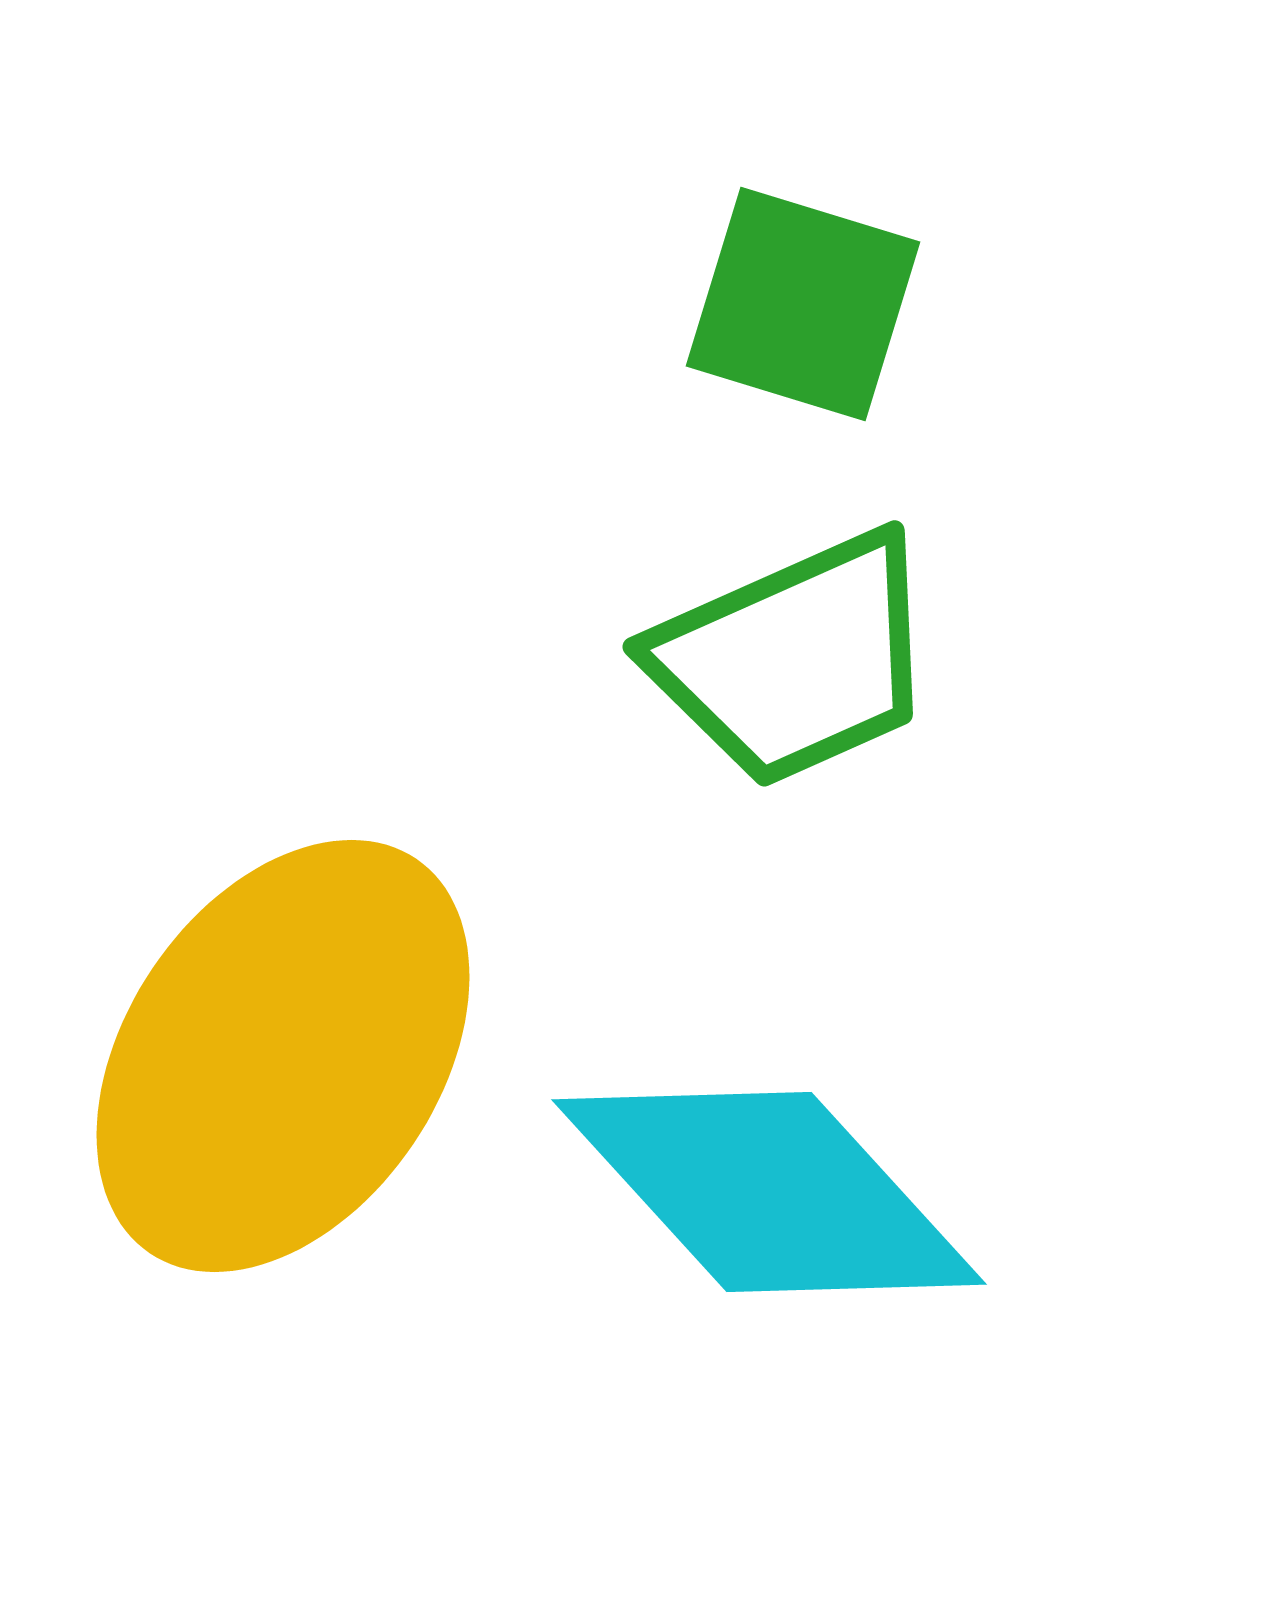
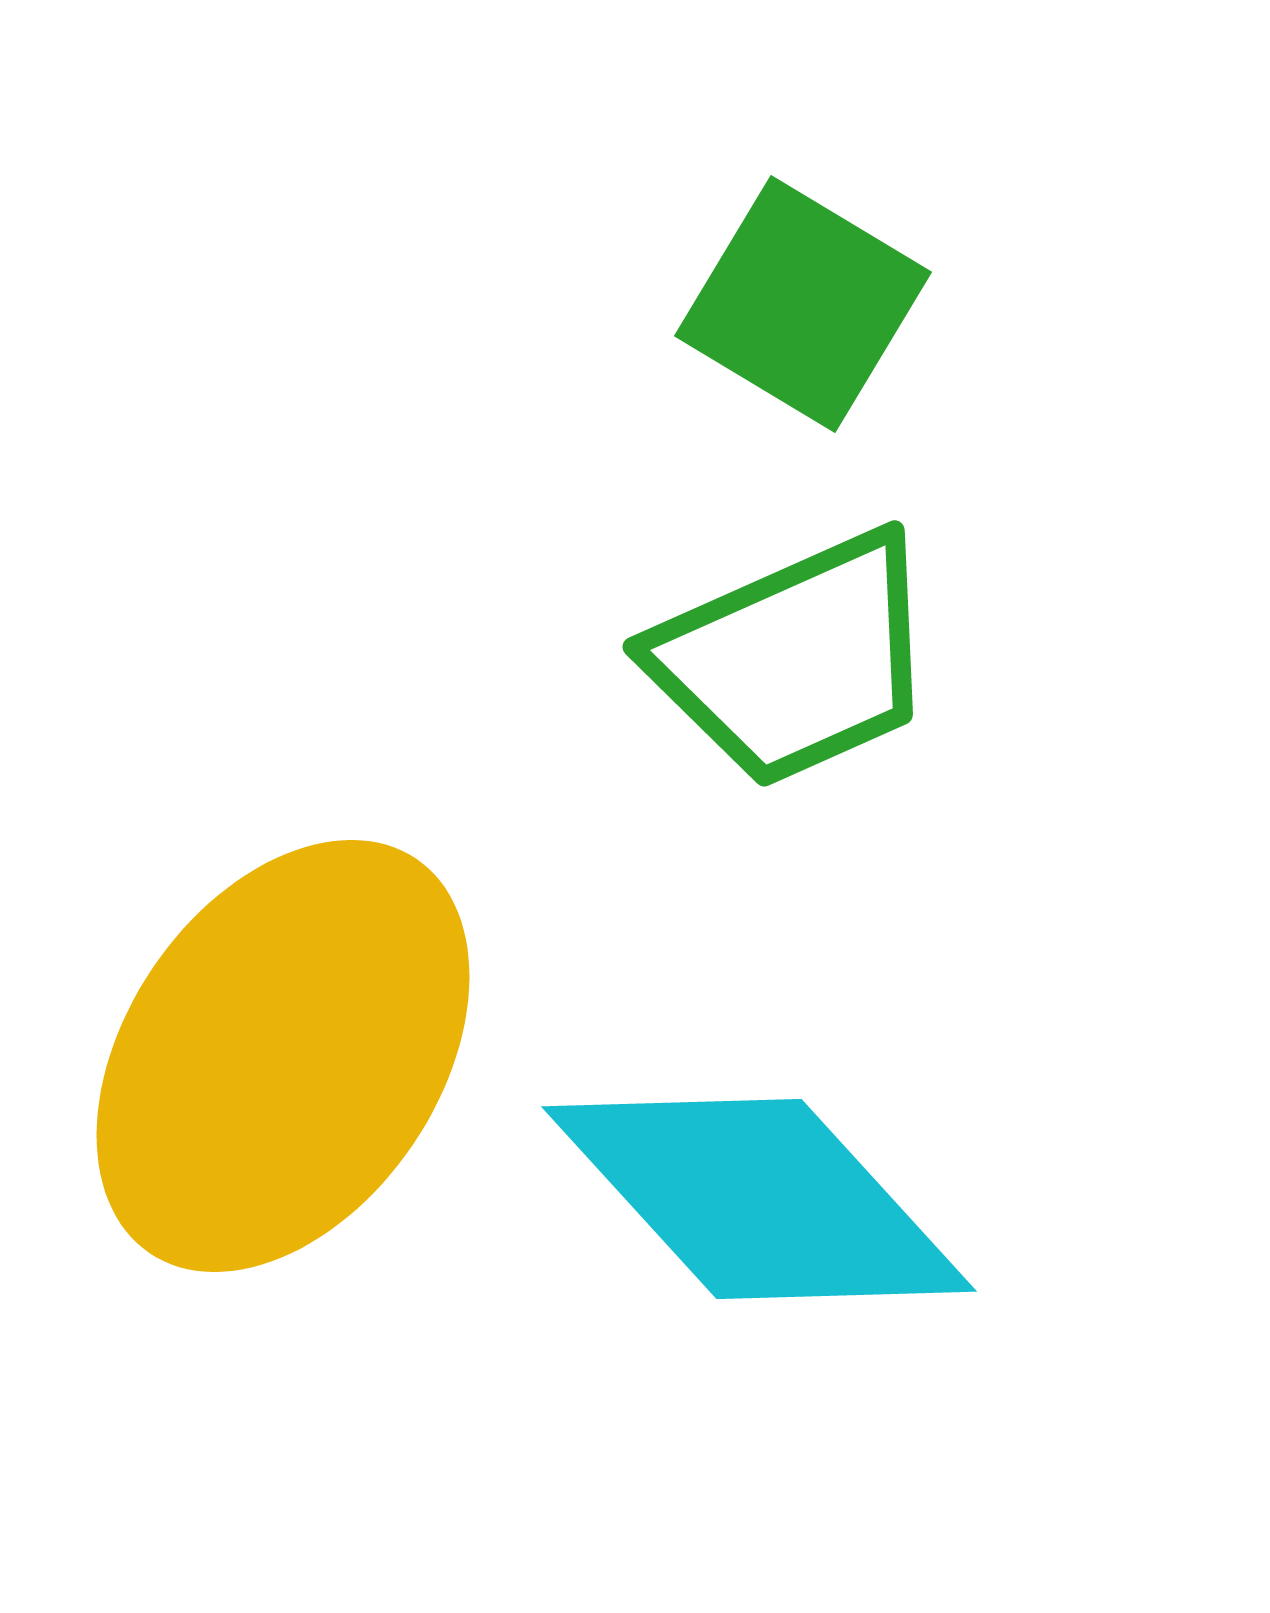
green square: rotated 14 degrees clockwise
cyan diamond: moved 10 px left, 7 px down
